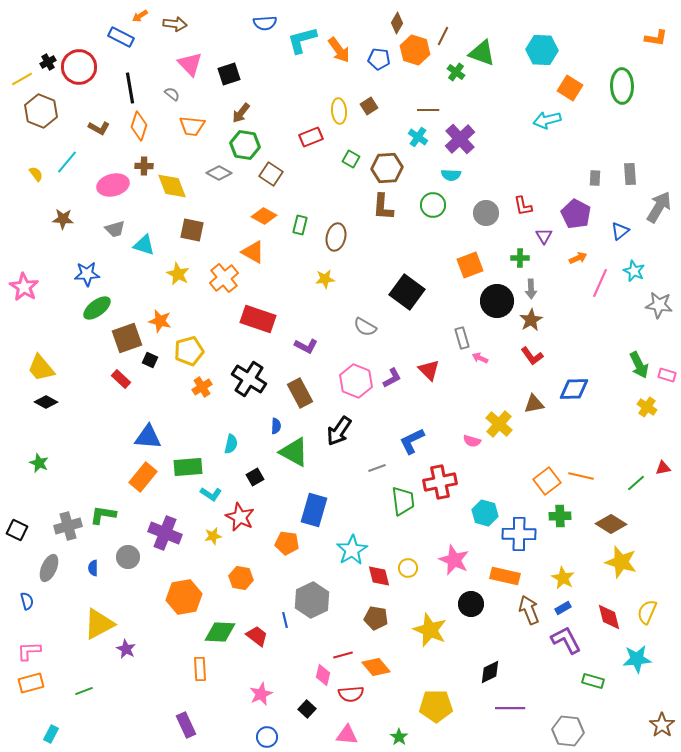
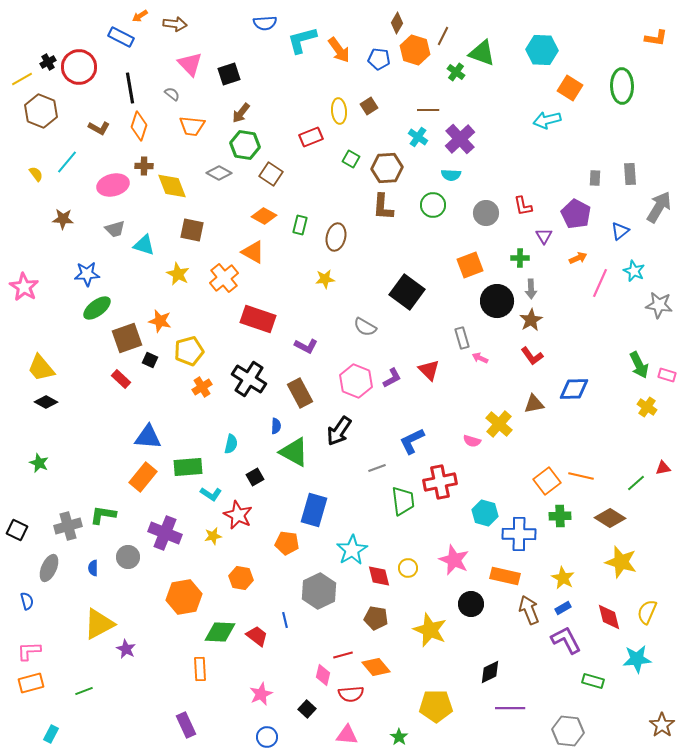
red star at (240, 517): moved 2 px left, 2 px up
brown diamond at (611, 524): moved 1 px left, 6 px up
gray hexagon at (312, 600): moved 7 px right, 9 px up
